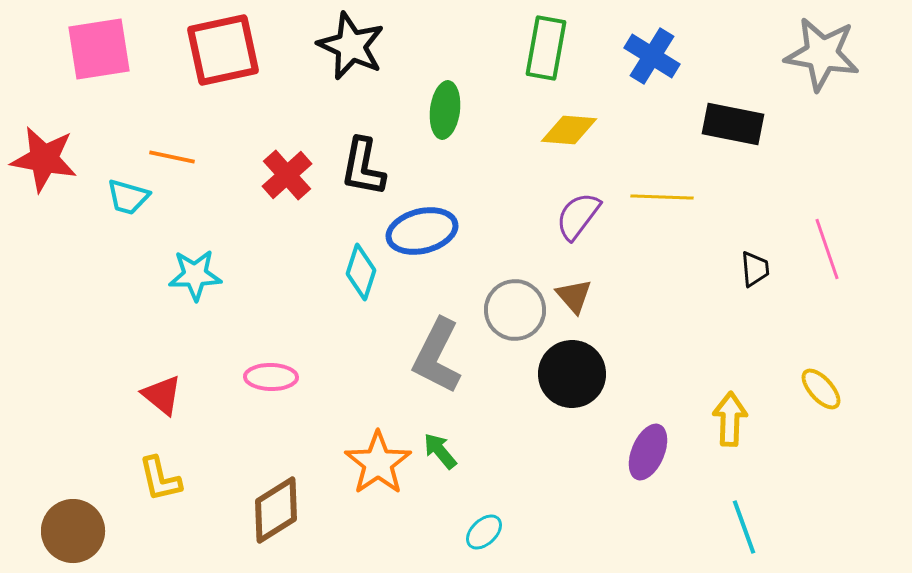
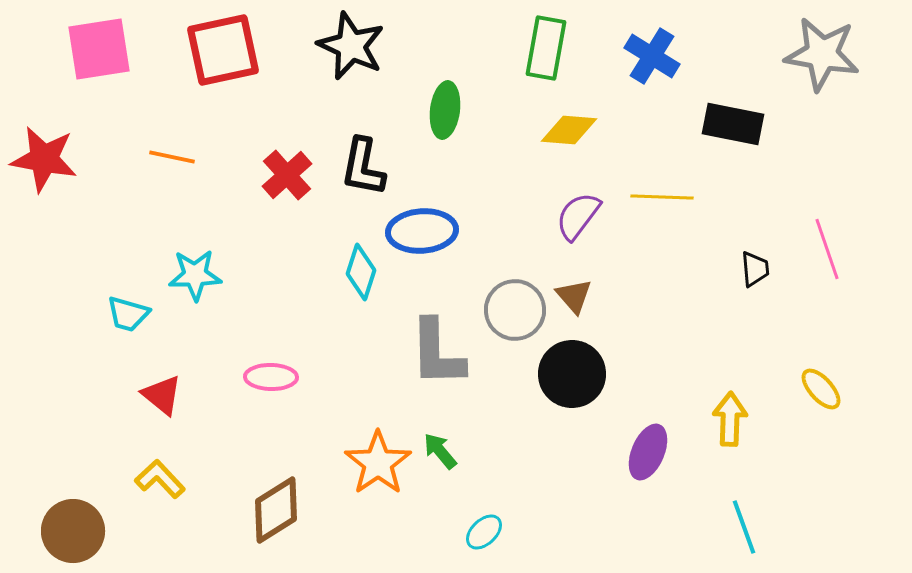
cyan trapezoid: moved 117 px down
blue ellipse: rotated 10 degrees clockwise
gray L-shape: moved 3 px up; rotated 28 degrees counterclockwise
yellow L-shape: rotated 150 degrees clockwise
